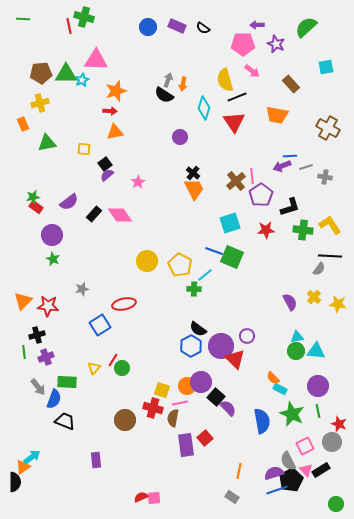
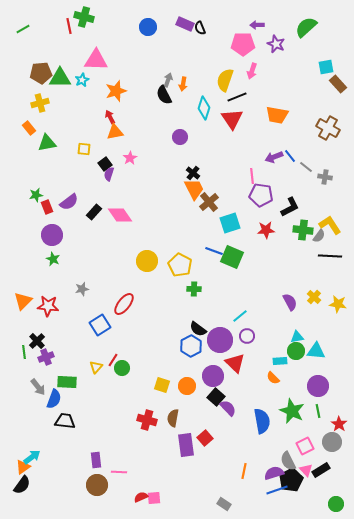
green line at (23, 19): moved 10 px down; rotated 32 degrees counterclockwise
purple rectangle at (177, 26): moved 8 px right, 2 px up
black semicircle at (203, 28): moved 3 px left; rotated 32 degrees clockwise
pink arrow at (252, 71): rotated 70 degrees clockwise
green triangle at (66, 74): moved 6 px left, 4 px down
yellow semicircle at (225, 80): rotated 35 degrees clockwise
brown rectangle at (291, 84): moved 47 px right
black semicircle at (164, 95): rotated 30 degrees clockwise
red arrow at (110, 111): moved 6 px down; rotated 120 degrees counterclockwise
red triangle at (234, 122): moved 2 px left, 3 px up
orange rectangle at (23, 124): moved 6 px right, 4 px down; rotated 16 degrees counterclockwise
blue line at (290, 156): rotated 56 degrees clockwise
purple arrow at (282, 166): moved 8 px left, 9 px up
gray line at (306, 167): rotated 56 degrees clockwise
purple semicircle at (107, 175): moved 2 px right, 1 px up; rotated 32 degrees counterclockwise
brown cross at (236, 181): moved 27 px left, 21 px down
pink star at (138, 182): moved 8 px left, 24 px up
purple pentagon at (261, 195): rotated 30 degrees counterclockwise
green star at (33, 197): moved 3 px right, 2 px up
red rectangle at (36, 207): moved 11 px right; rotated 32 degrees clockwise
black L-shape at (290, 207): rotated 10 degrees counterclockwise
black rectangle at (94, 214): moved 2 px up
gray semicircle at (319, 269): moved 33 px up
cyan line at (205, 275): moved 35 px right, 41 px down
red ellipse at (124, 304): rotated 40 degrees counterclockwise
black cross at (37, 335): moved 6 px down; rotated 28 degrees counterclockwise
purple circle at (221, 346): moved 1 px left, 6 px up
red triangle at (235, 359): moved 4 px down
yellow triangle at (94, 368): moved 2 px right, 1 px up
purple circle at (201, 382): moved 12 px right, 6 px up
cyan rectangle at (280, 389): moved 28 px up; rotated 32 degrees counterclockwise
yellow square at (162, 390): moved 5 px up
pink line at (180, 403): moved 61 px left, 69 px down; rotated 14 degrees clockwise
red cross at (153, 408): moved 6 px left, 12 px down
green star at (292, 414): moved 3 px up
brown circle at (125, 420): moved 28 px left, 65 px down
black trapezoid at (65, 421): rotated 15 degrees counterclockwise
red star at (339, 424): rotated 14 degrees clockwise
orange line at (239, 471): moved 5 px right
black semicircle at (15, 482): moved 7 px right, 3 px down; rotated 36 degrees clockwise
gray rectangle at (232, 497): moved 8 px left, 7 px down
